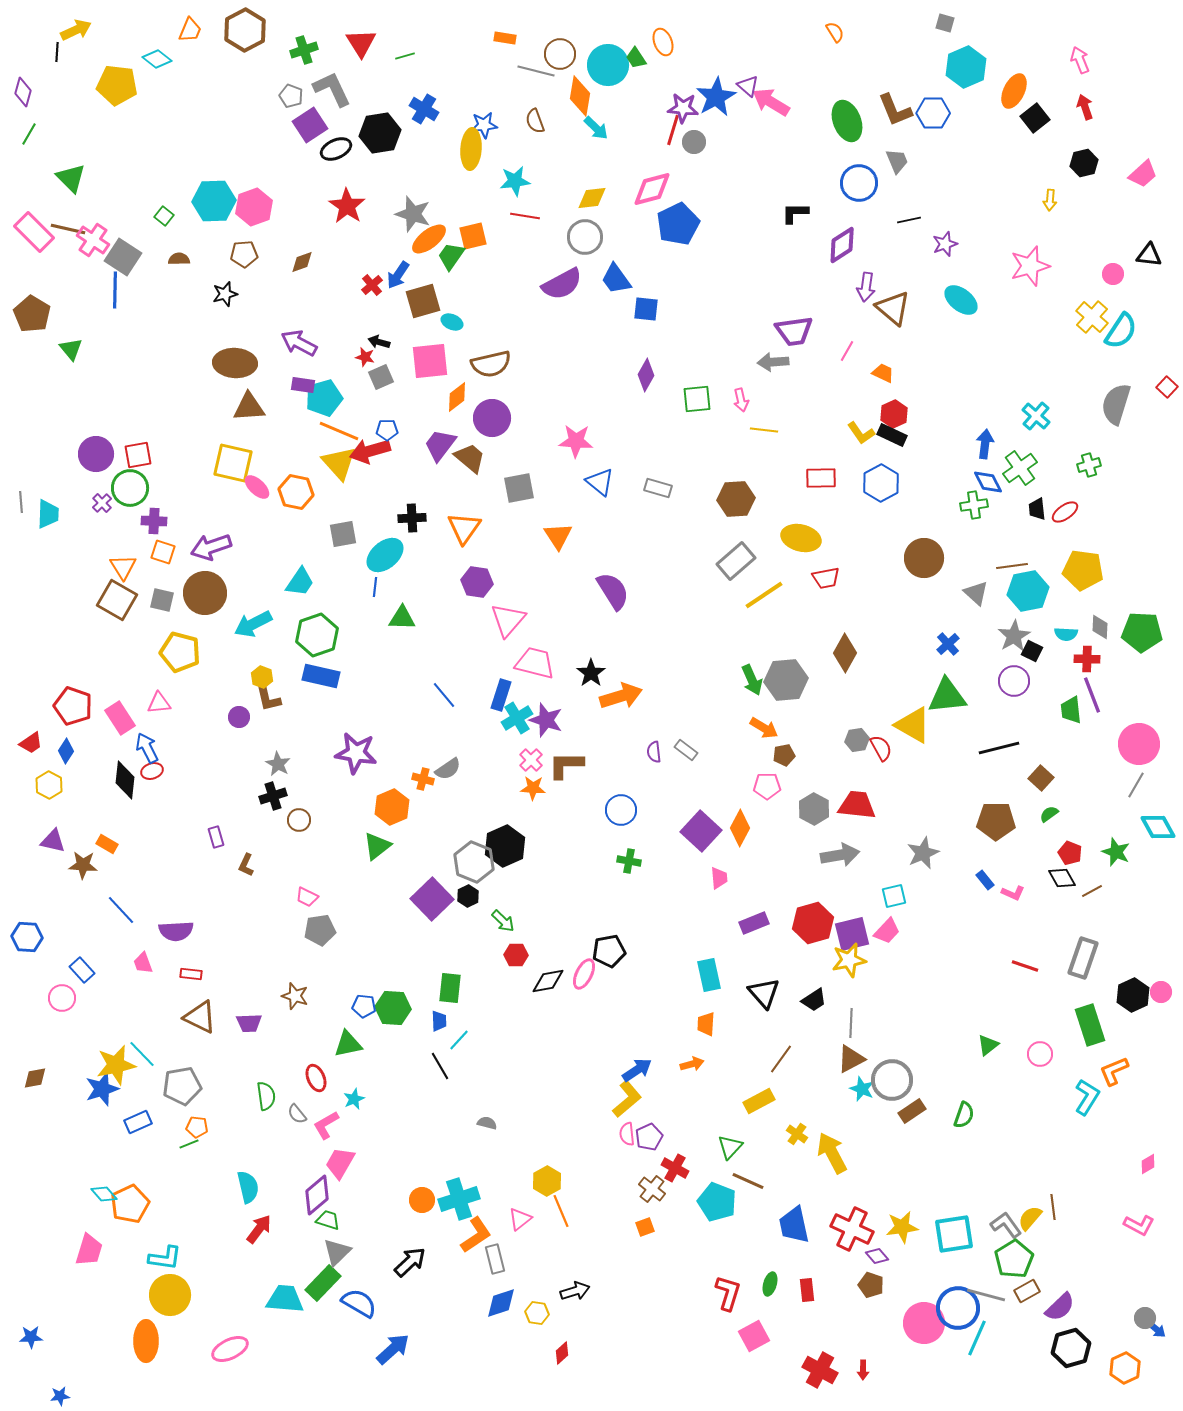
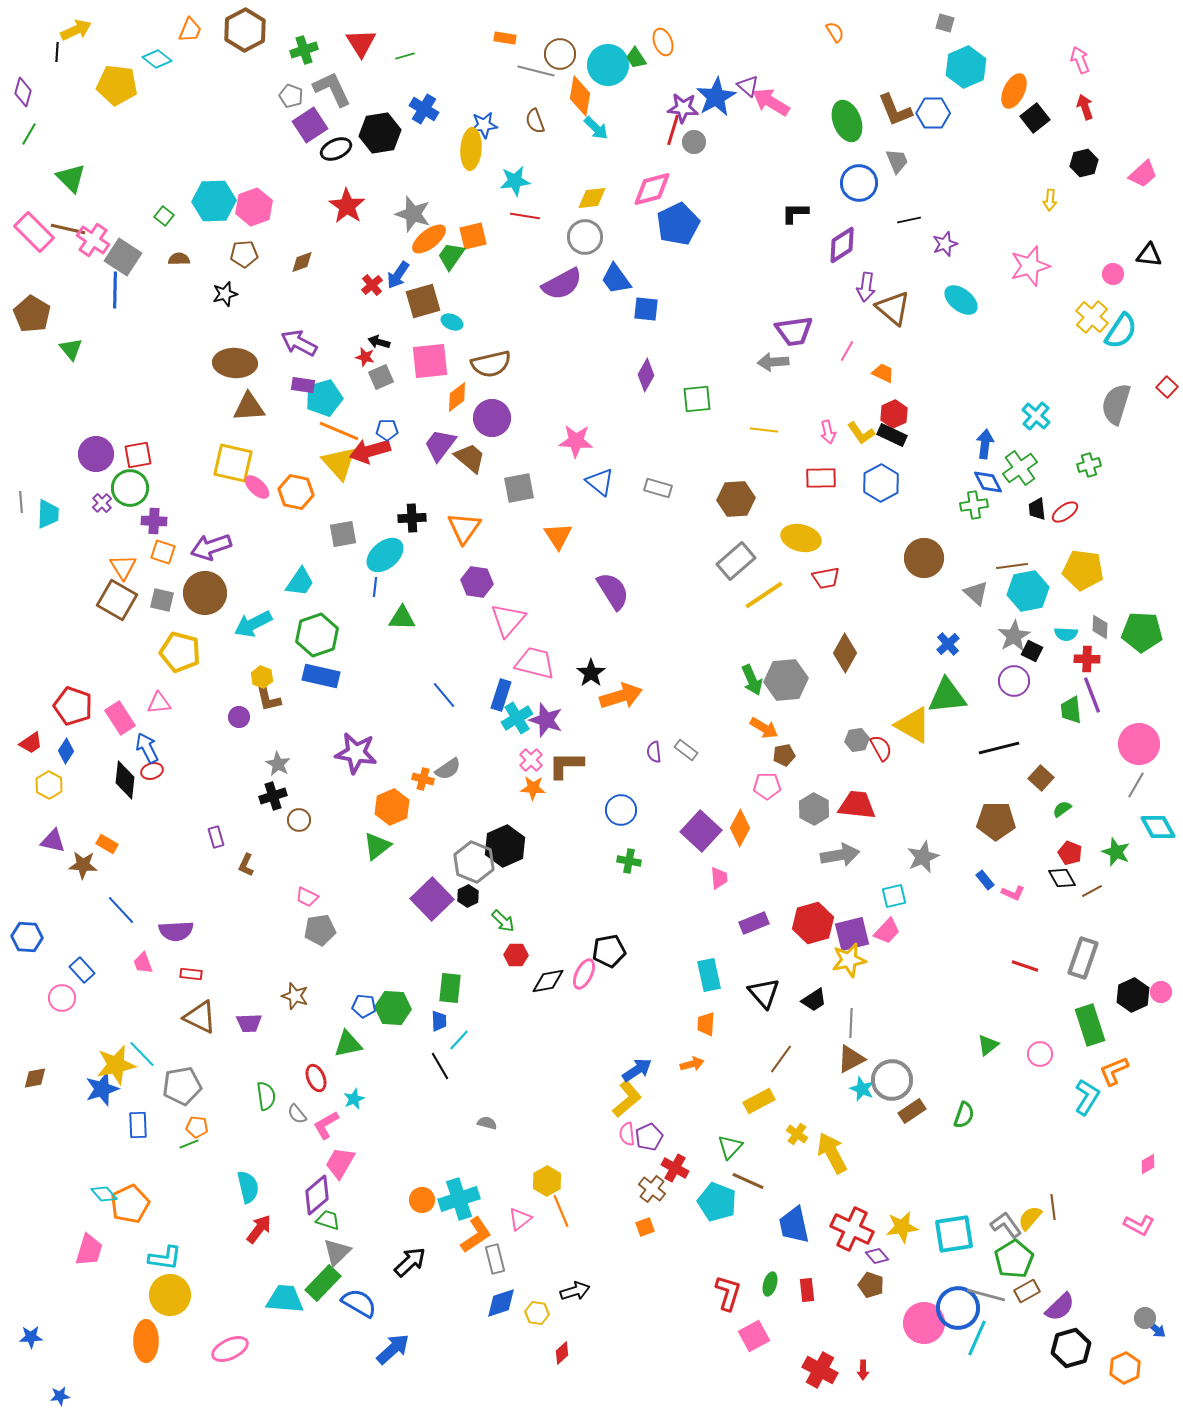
pink arrow at (741, 400): moved 87 px right, 32 px down
green semicircle at (1049, 814): moved 13 px right, 5 px up
gray star at (923, 853): moved 4 px down
blue rectangle at (138, 1122): moved 3 px down; rotated 68 degrees counterclockwise
